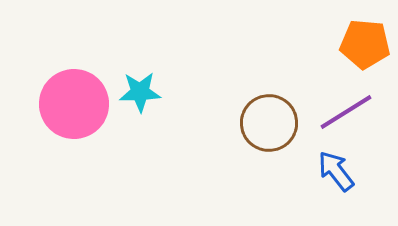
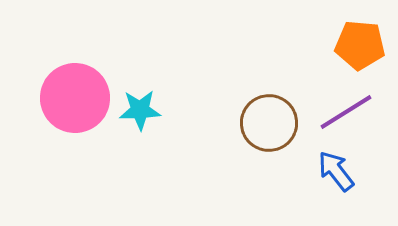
orange pentagon: moved 5 px left, 1 px down
cyan star: moved 18 px down
pink circle: moved 1 px right, 6 px up
